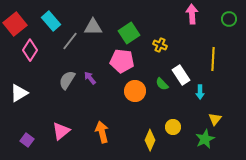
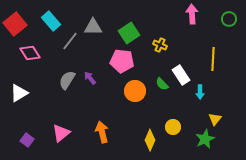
pink diamond: moved 3 px down; rotated 65 degrees counterclockwise
pink triangle: moved 2 px down
